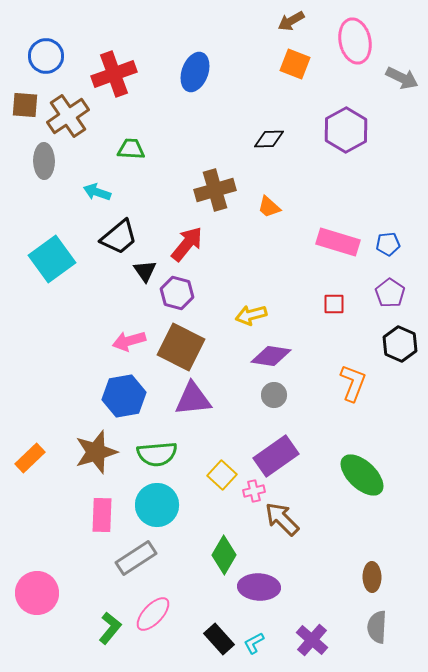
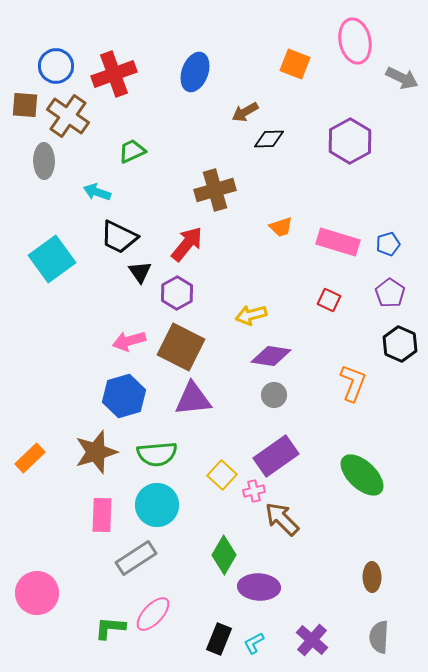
brown arrow at (291, 21): moved 46 px left, 91 px down
blue circle at (46, 56): moved 10 px right, 10 px down
brown cross at (68, 116): rotated 21 degrees counterclockwise
purple hexagon at (346, 130): moved 4 px right, 11 px down
green trapezoid at (131, 149): moved 1 px right, 2 px down; rotated 28 degrees counterclockwise
orange trapezoid at (269, 207): moved 12 px right, 20 px down; rotated 60 degrees counterclockwise
black trapezoid at (119, 237): rotated 66 degrees clockwise
blue pentagon at (388, 244): rotated 10 degrees counterclockwise
black triangle at (145, 271): moved 5 px left, 1 px down
purple hexagon at (177, 293): rotated 16 degrees clockwise
red square at (334, 304): moved 5 px left, 4 px up; rotated 25 degrees clockwise
blue hexagon at (124, 396): rotated 6 degrees counterclockwise
gray semicircle at (377, 627): moved 2 px right, 10 px down
green L-shape at (110, 628): rotated 124 degrees counterclockwise
black rectangle at (219, 639): rotated 64 degrees clockwise
